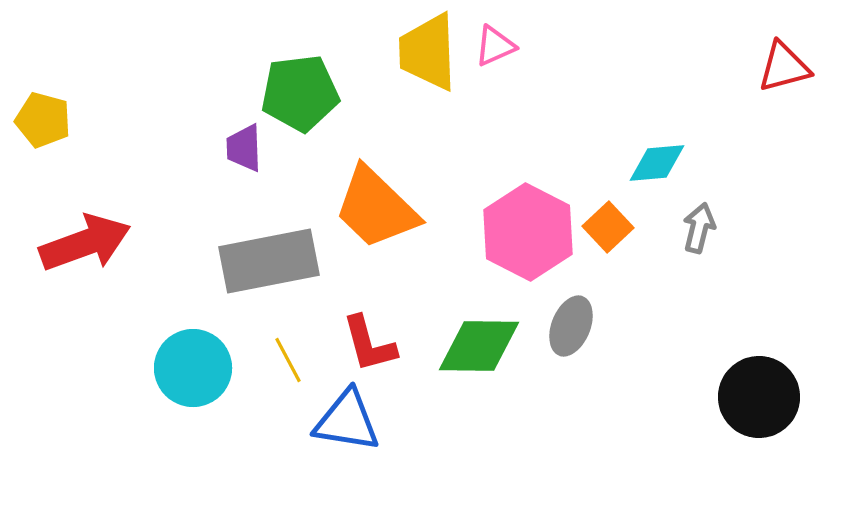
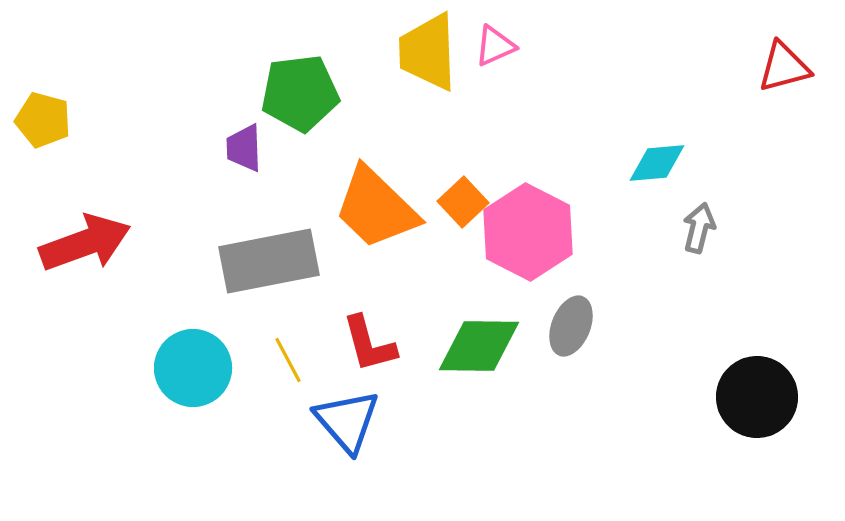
orange square: moved 145 px left, 25 px up
black circle: moved 2 px left
blue triangle: rotated 40 degrees clockwise
